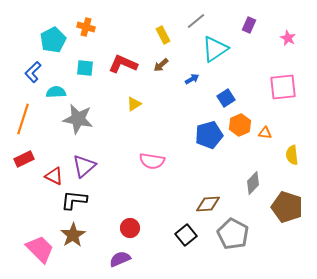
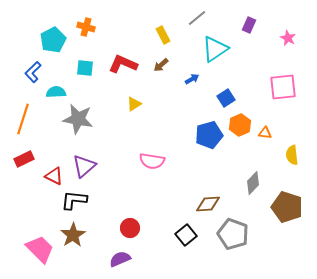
gray line: moved 1 px right, 3 px up
gray pentagon: rotated 8 degrees counterclockwise
